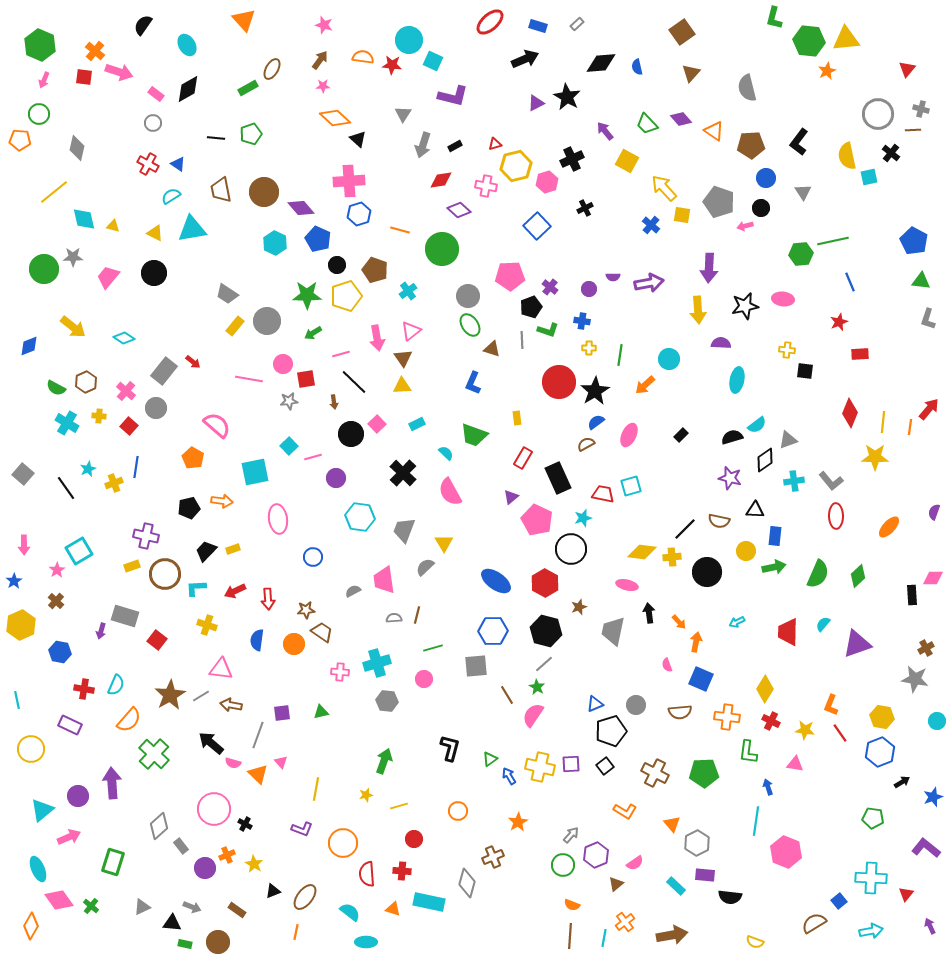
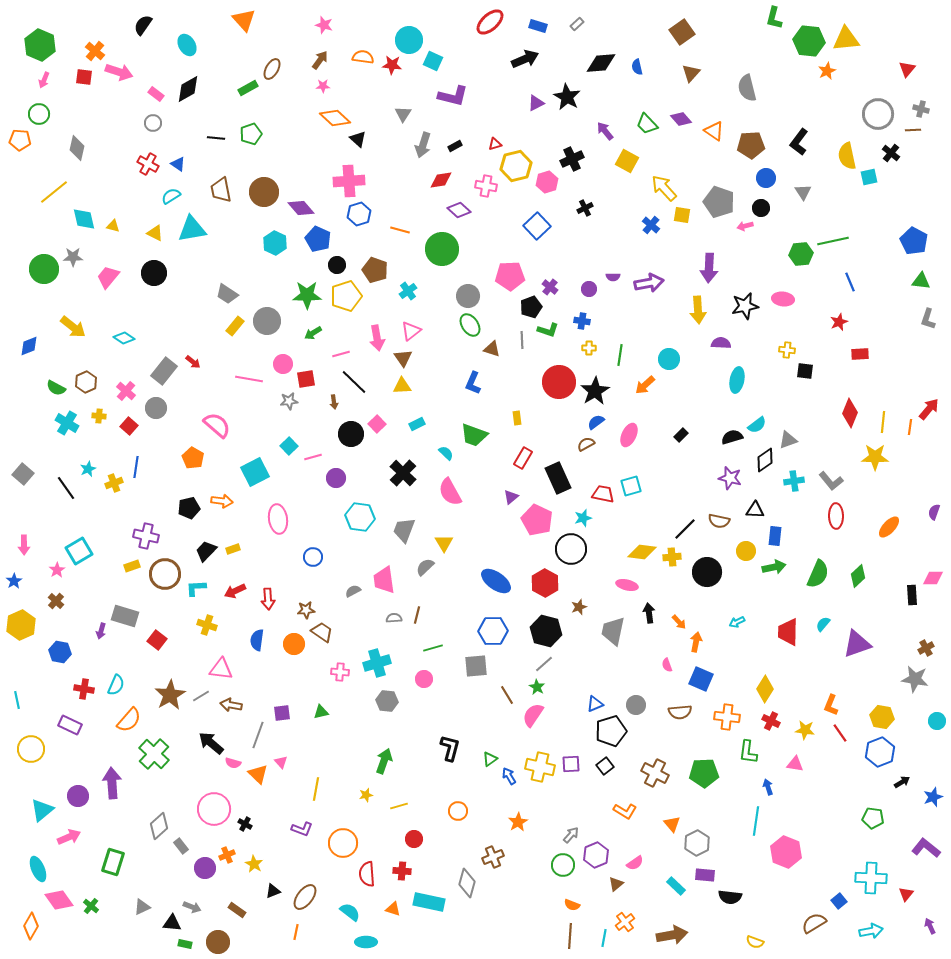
cyan square at (255, 472): rotated 16 degrees counterclockwise
